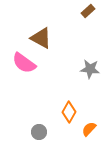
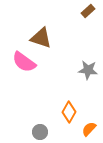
brown triangle: rotated 10 degrees counterclockwise
pink semicircle: moved 1 px up
gray star: moved 2 px left, 1 px down
gray circle: moved 1 px right
